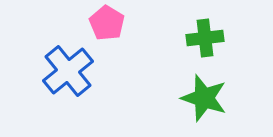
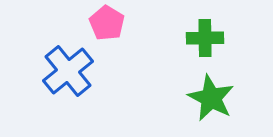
green cross: rotated 6 degrees clockwise
green star: moved 7 px right; rotated 9 degrees clockwise
